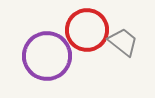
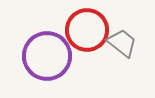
gray trapezoid: moved 1 px left, 1 px down
